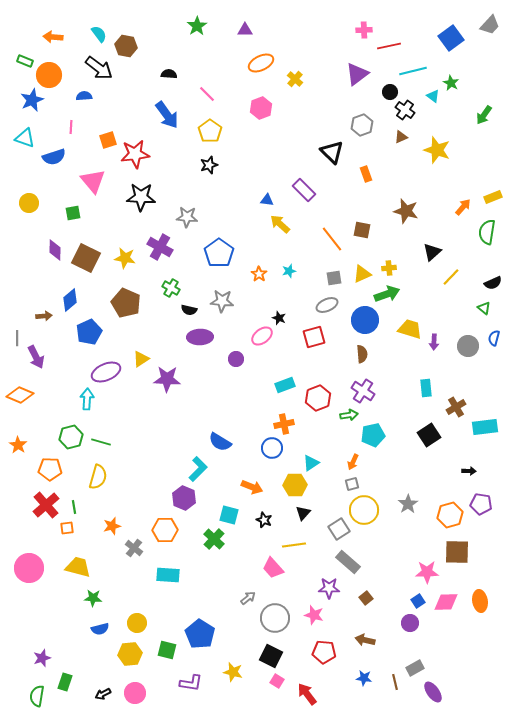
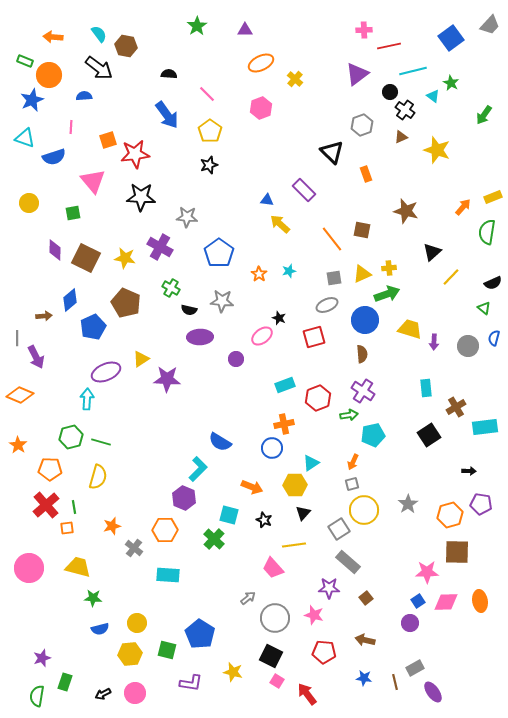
blue pentagon at (89, 332): moved 4 px right, 5 px up
